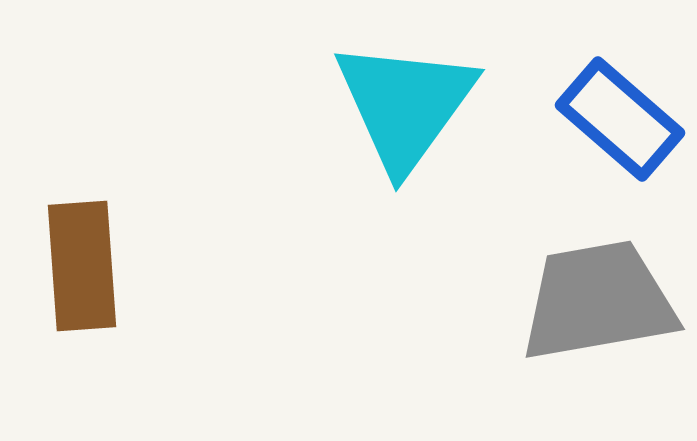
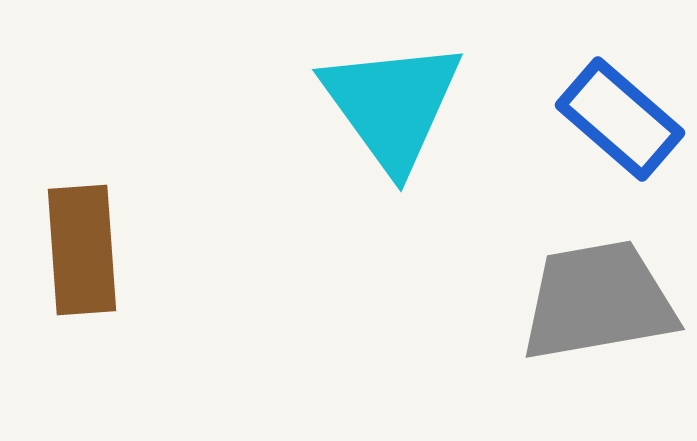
cyan triangle: moved 13 px left; rotated 12 degrees counterclockwise
brown rectangle: moved 16 px up
